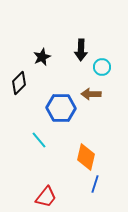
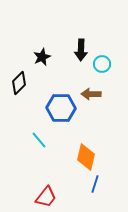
cyan circle: moved 3 px up
